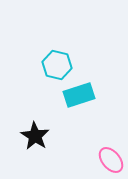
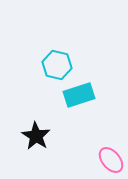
black star: moved 1 px right
